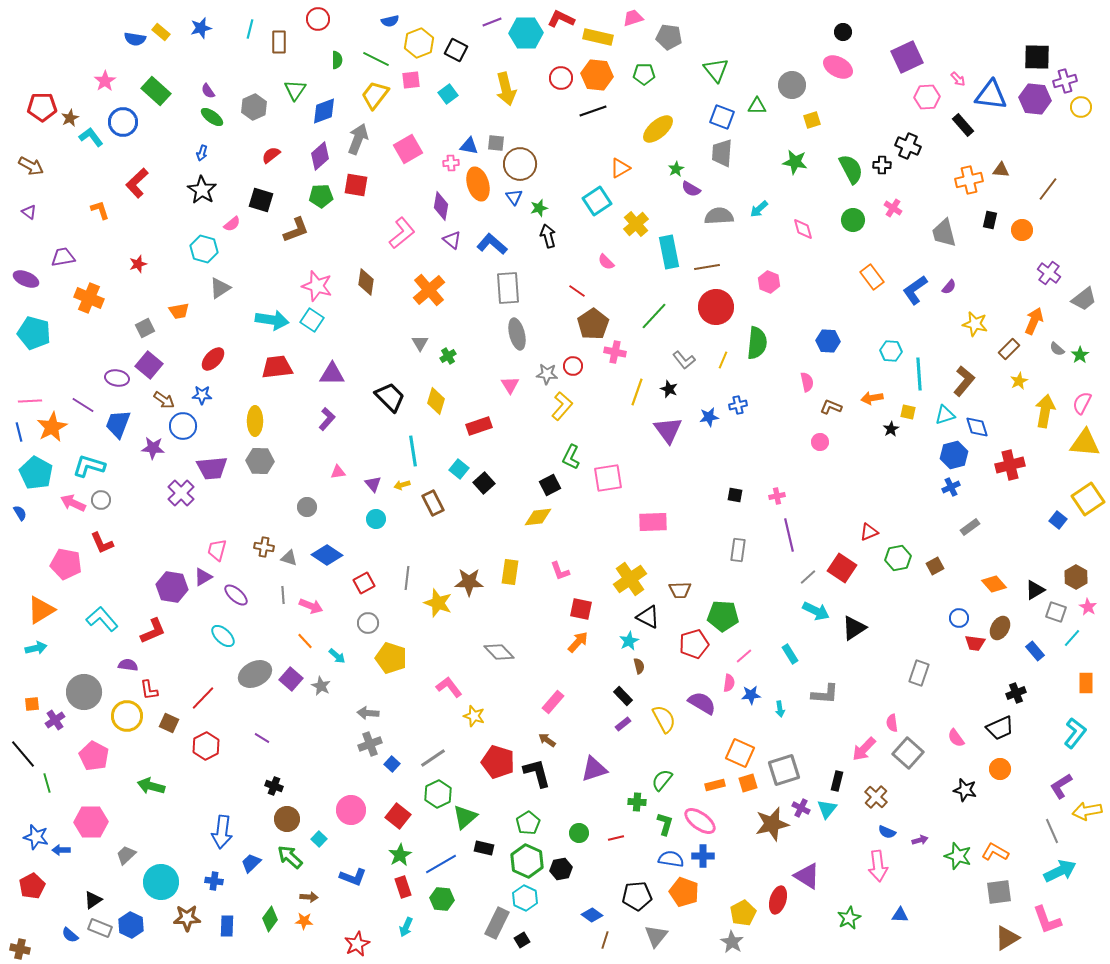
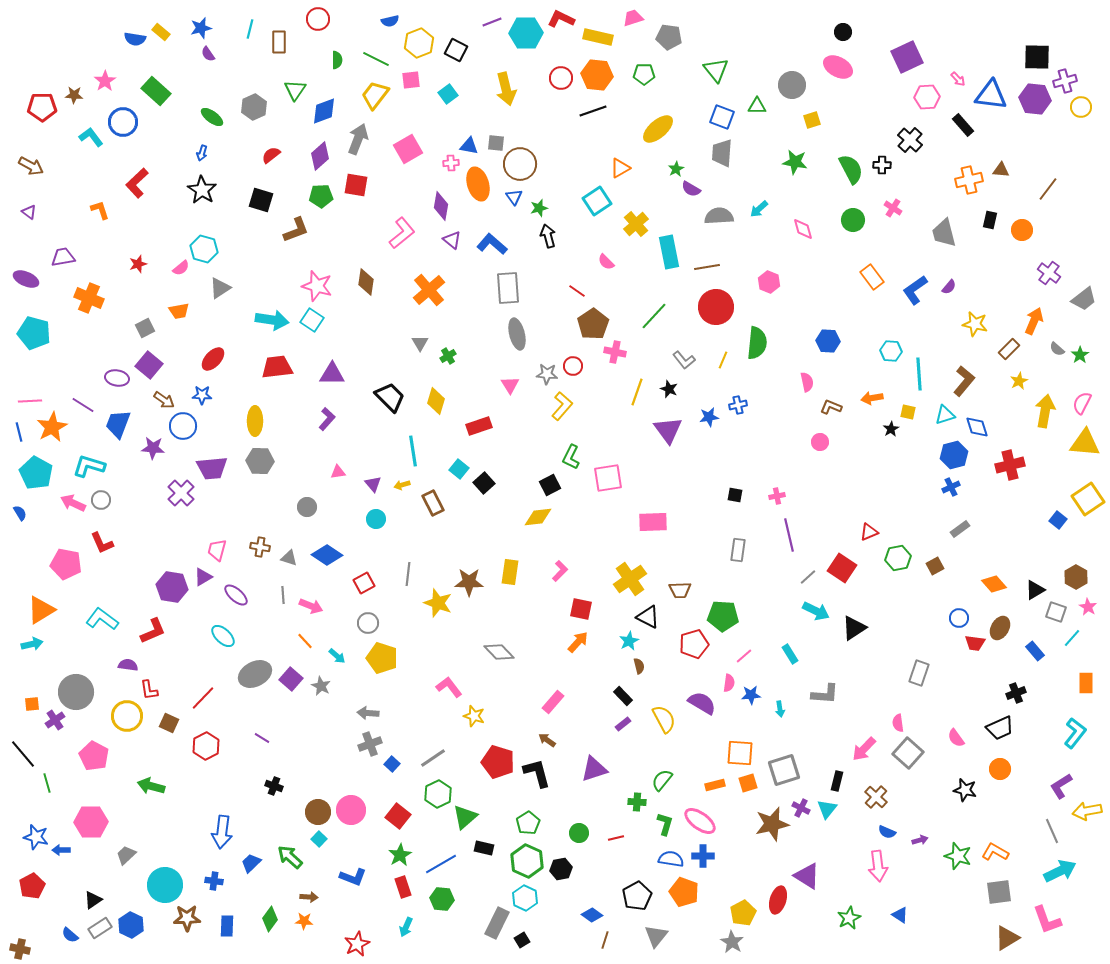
purple semicircle at (208, 91): moved 37 px up
brown star at (70, 118): moved 4 px right, 23 px up; rotated 30 degrees clockwise
black cross at (908, 146): moved 2 px right, 6 px up; rotated 20 degrees clockwise
pink semicircle at (232, 224): moved 51 px left, 44 px down
gray rectangle at (970, 527): moved 10 px left, 2 px down
brown cross at (264, 547): moved 4 px left
pink L-shape at (560, 571): rotated 115 degrees counterclockwise
gray line at (407, 578): moved 1 px right, 4 px up
cyan L-shape at (102, 619): rotated 12 degrees counterclockwise
cyan arrow at (36, 648): moved 4 px left, 4 px up
yellow pentagon at (391, 658): moved 9 px left
gray circle at (84, 692): moved 8 px left
pink semicircle at (892, 723): moved 6 px right
orange square at (740, 753): rotated 20 degrees counterclockwise
brown circle at (287, 819): moved 31 px right, 7 px up
cyan circle at (161, 882): moved 4 px right, 3 px down
black pentagon at (637, 896): rotated 24 degrees counterclockwise
blue triangle at (900, 915): rotated 30 degrees clockwise
gray rectangle at (100, 928): rotated 55 degrees counterclockwise
